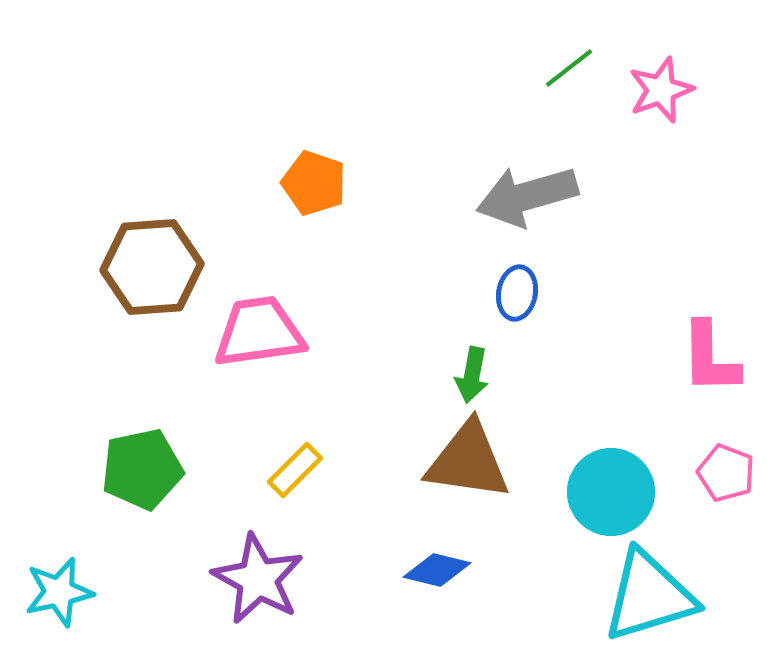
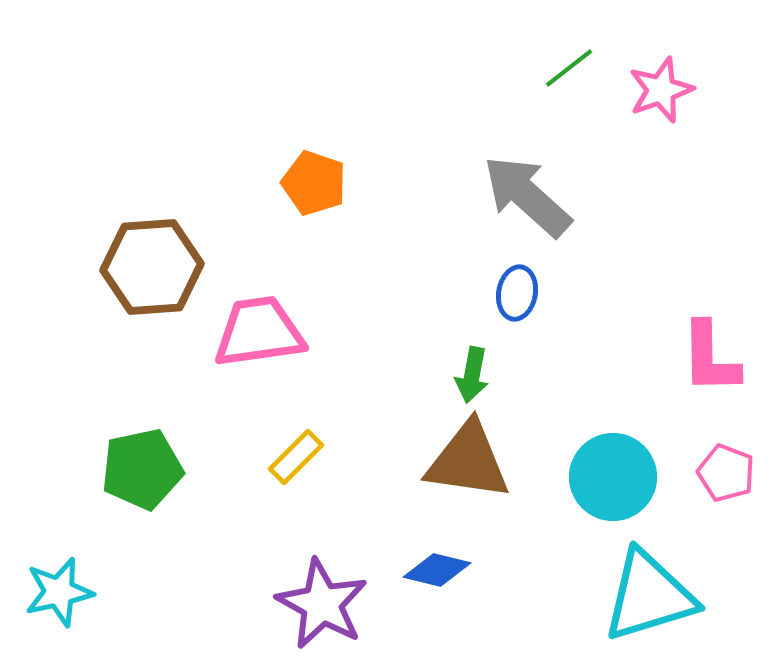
gray arrow: rotated 58 degrees clockwise
yellow rectangle: moved 1 px right, 13 px up
cyan circle: moved 2 px right, 15 px up
purple star: moved 64 px right, 25 px down
